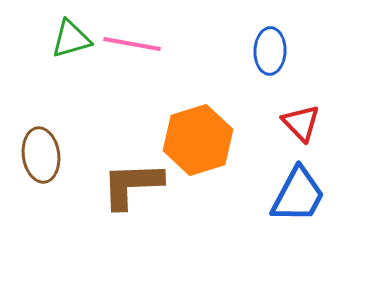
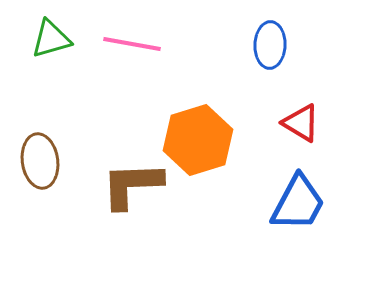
green triangle: moved 20 px left
blue ellipse: moved 6 px up
red triangle: rotated 15 degrees counterclockwise
brown ellipse: moved 1 px left, 6 px down
blue trapezoid: moved 8 px down
